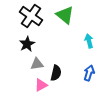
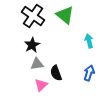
black cross: moved 2 px right
black star: moved 5 px right, 1 px down
black semicircle: rotated 147 degrees clockwise
pink triangle: rotated 16 degrees counterclockwise
